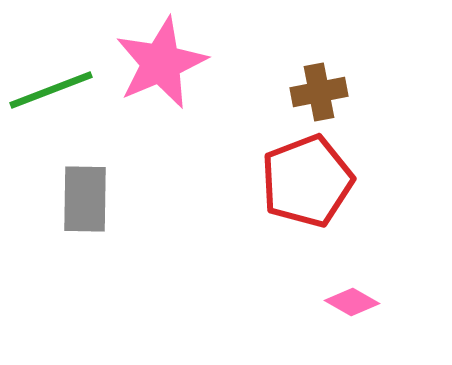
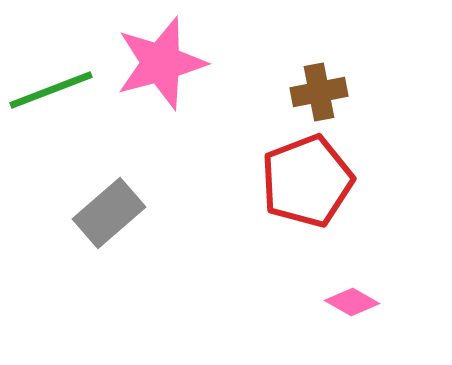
pink star: rotated 8 degrees clockwise
gray rectangle: moved 24 px right, 14 px down; rotated 48 degrees clockwise
